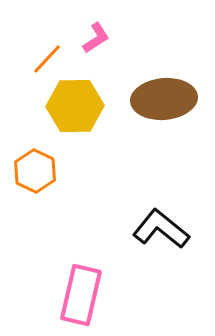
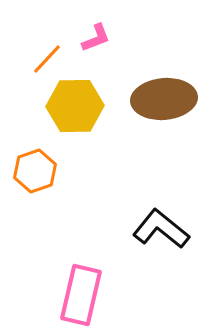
pink L-shape: rotated 12 degrees clockwise
orange hexagon: rotated 15 degrees clockwise
